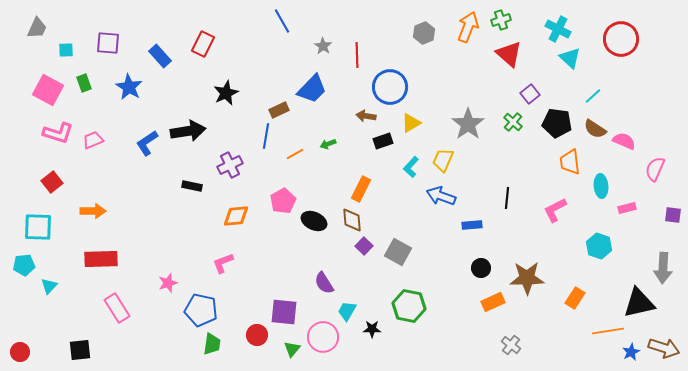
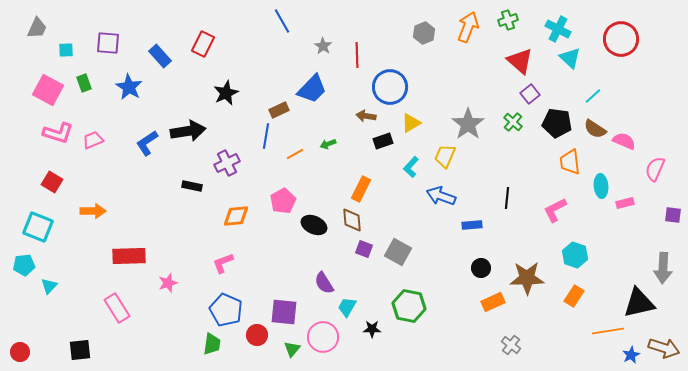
green cross at (501, 20): moved 7 px right
red triangle at (509, 54): moved 11 px right, 7 px down
yellow trapezoid at (443, 160): moved 2 px right, 4 px up
purple cross at (230, 165): moved 3 px left, 2 px up
red square at (52, 182): rotated 20 degrees counterclockwise
pink rectangle at (627, 208): moved 2 px left, 5 px up
black ellipse at (314, 221): moved 4 px down
cyan square at (38, 227): rotated 20 degrees clockwise
purple square at (364, 246): moved 3 px down; rotated 24 degrees counterclockwise
cyan hexagon at (599, 246): moved 24 px left, 9 px down
red rectangle at (101, 259): moved 28 px right, 3 px up
orange rectangle at (575, 298): moved 1 px left, 2 px up
blue pentagon at (201, 310): moved 25 px right; rotated 12 degrees clockwise
cyan trapezoid at (347, 311): moved 4 px up
blue star at (631, 352): moved 3 px down
